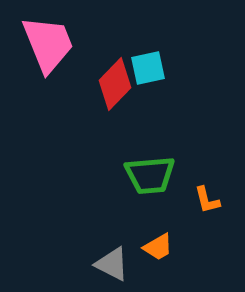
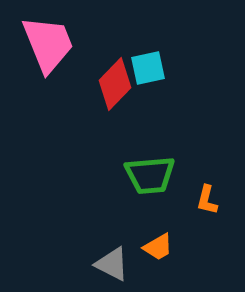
orange L-shape: rotated 28 degrees clockwise
